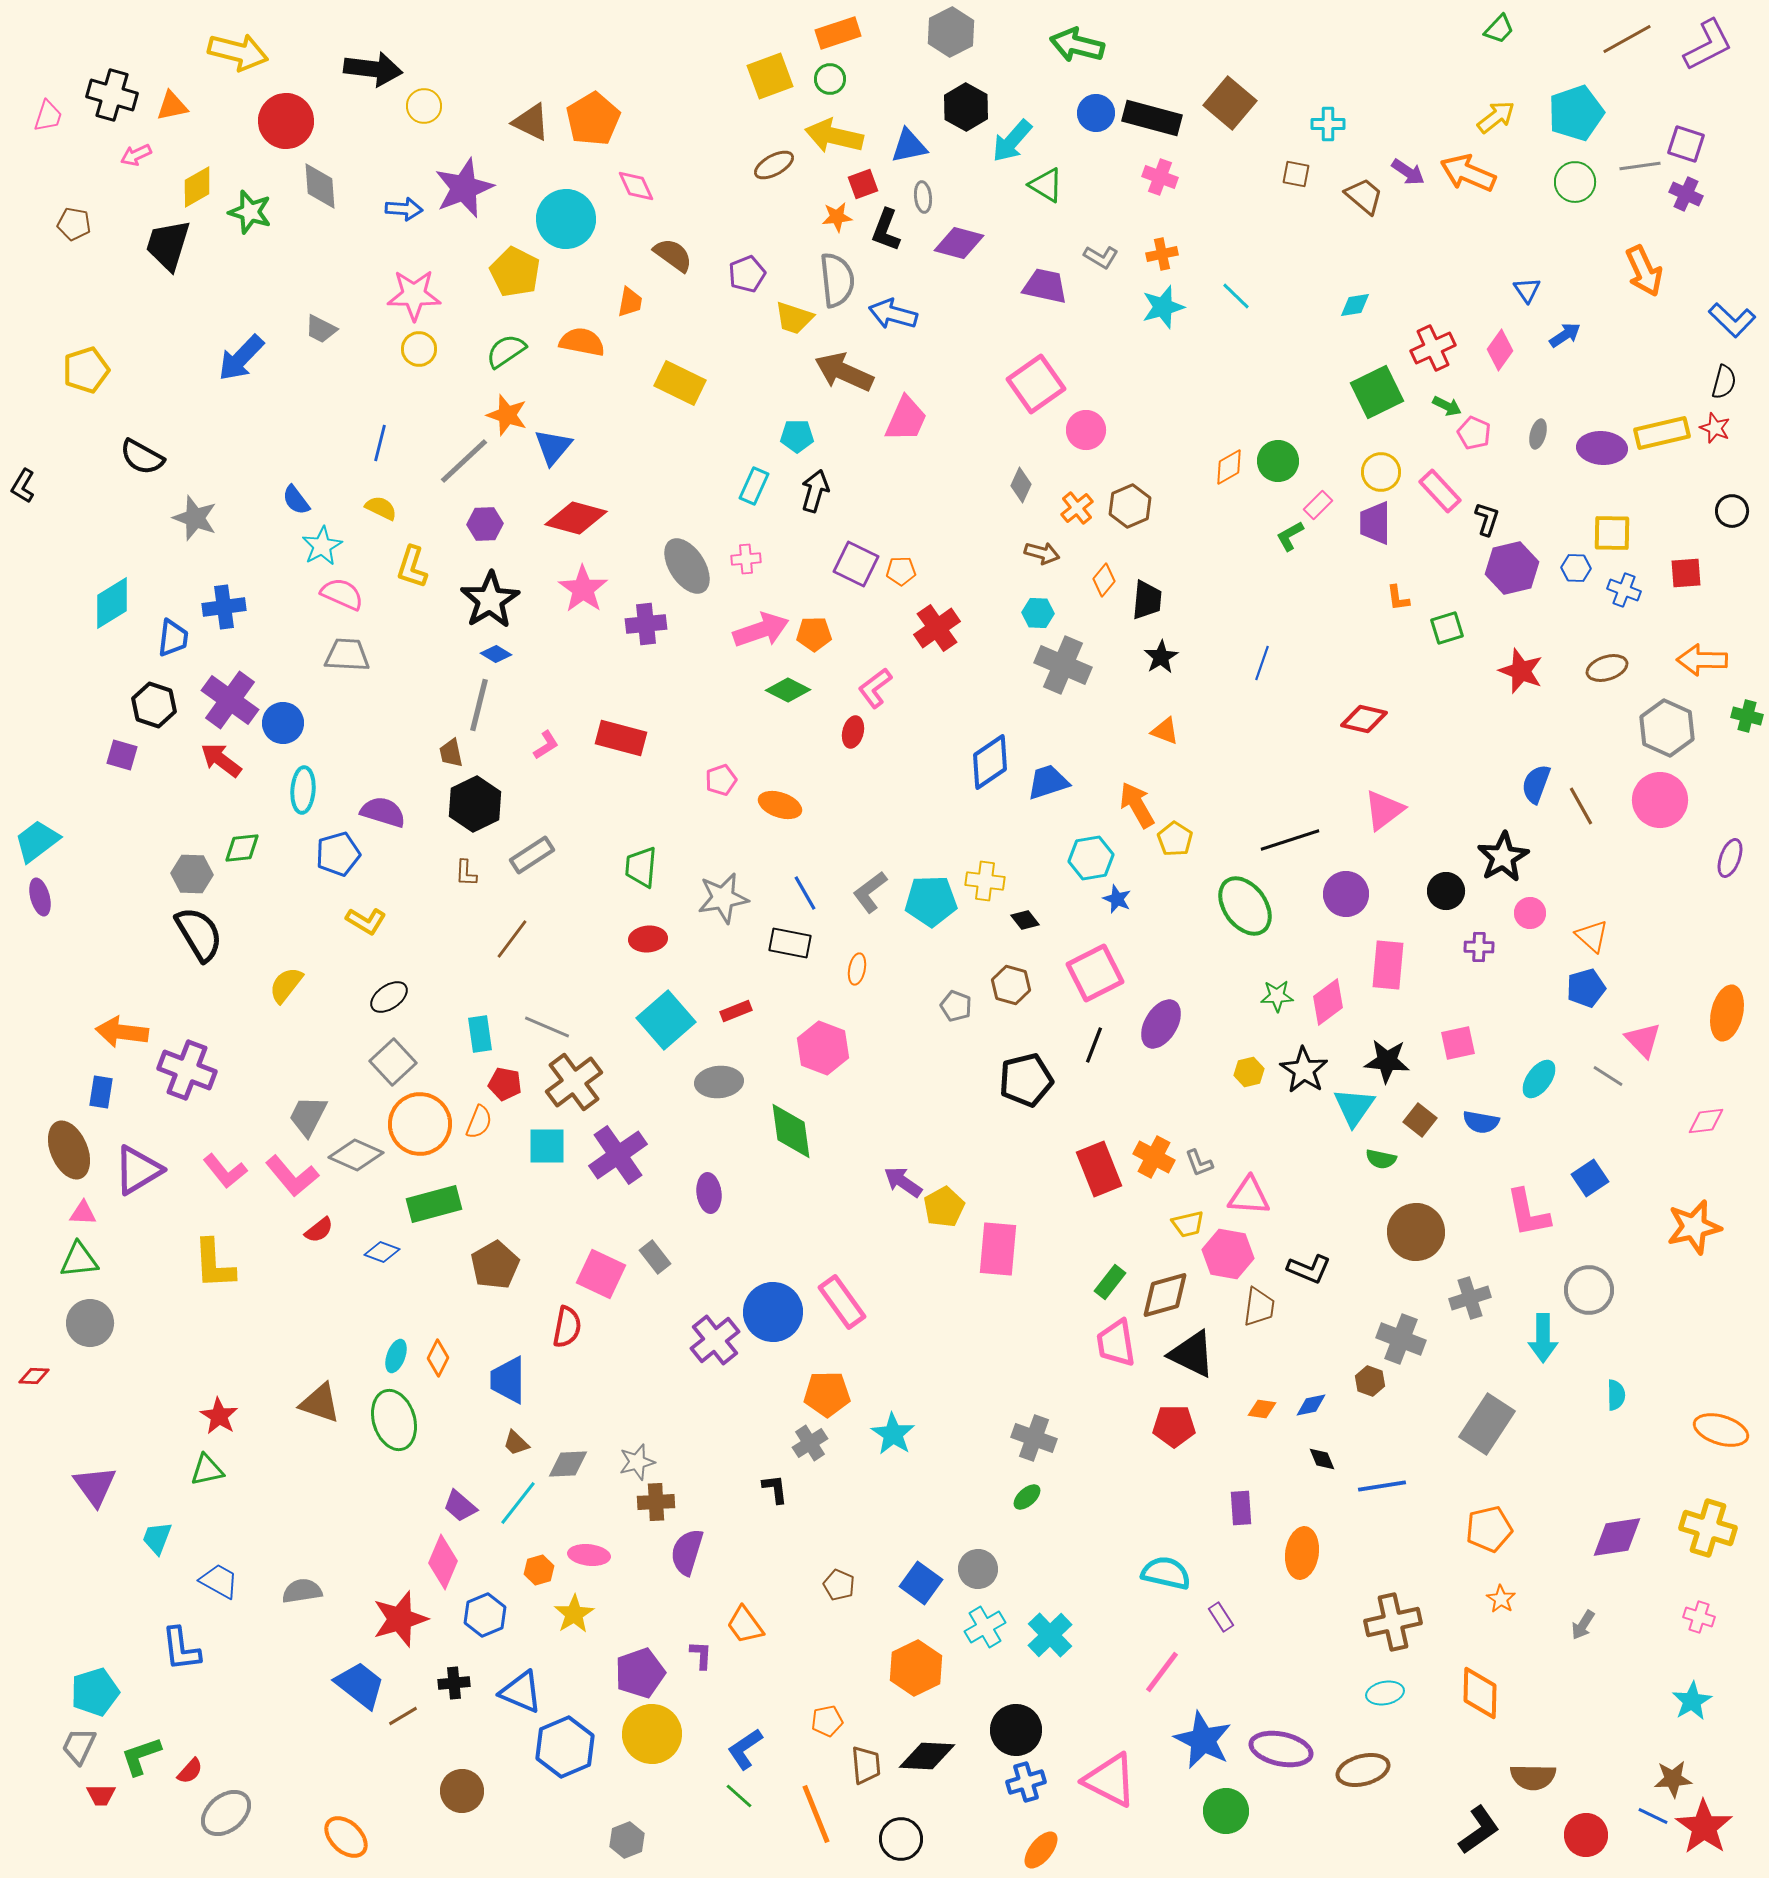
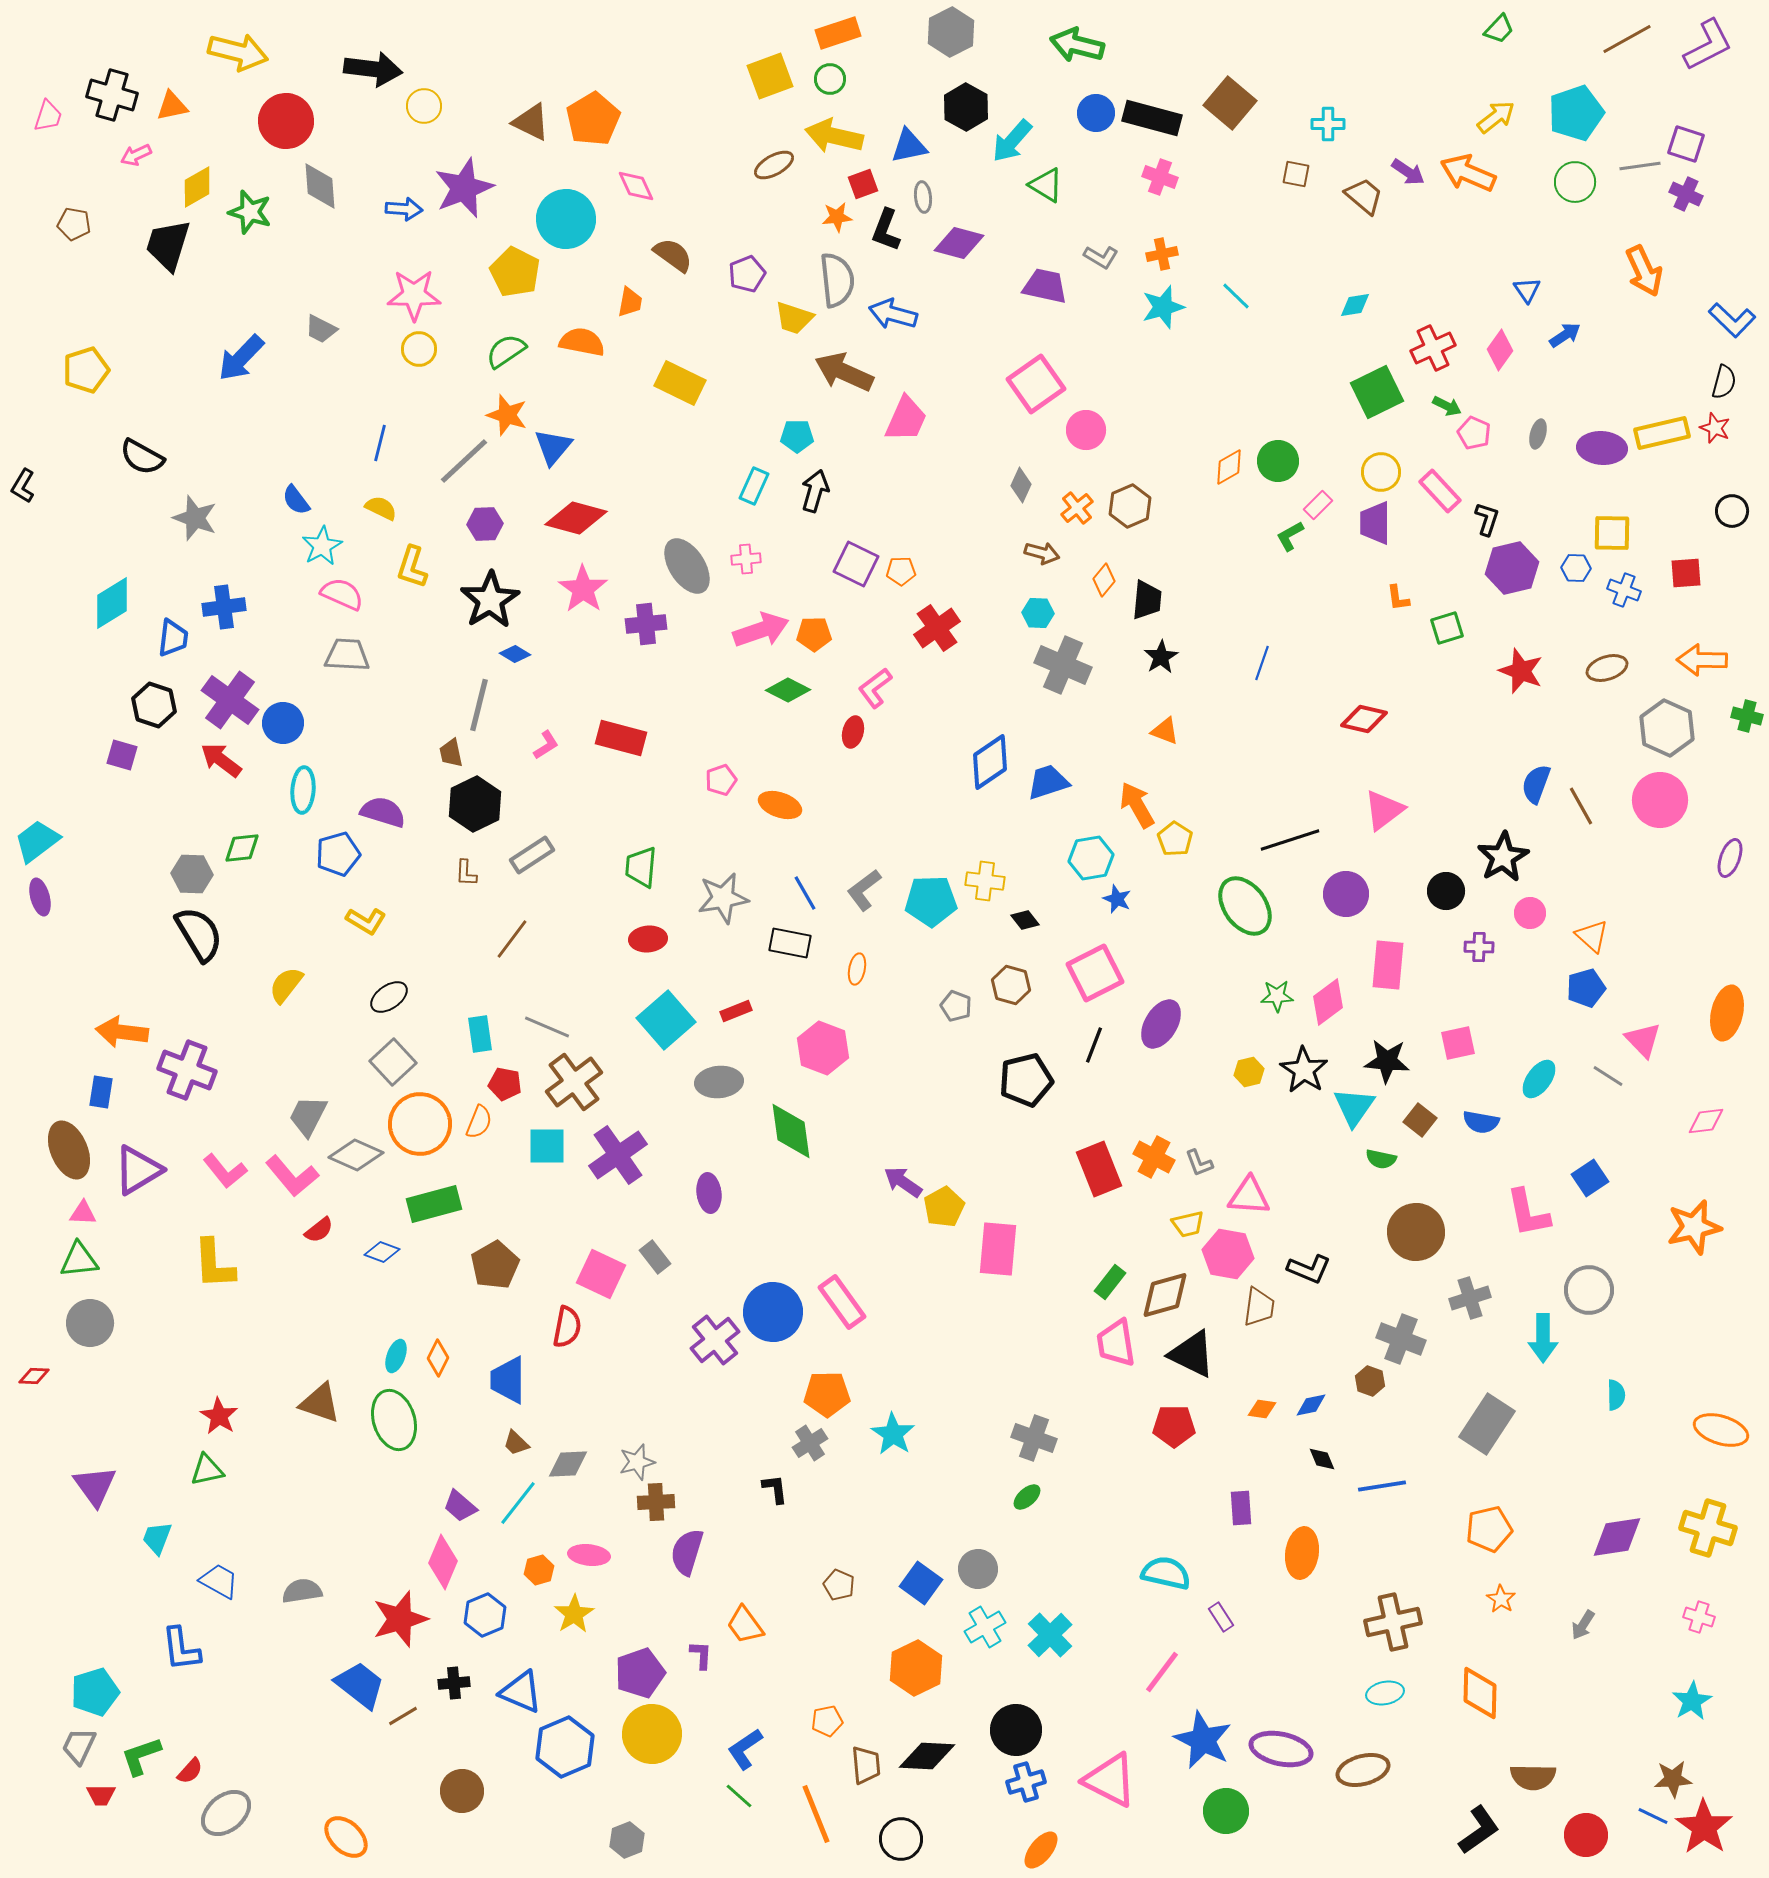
blue diamond at (496, 654): moved 19 px right
gray L-shape at (870, 892): moved 6 px left, 2 px up
